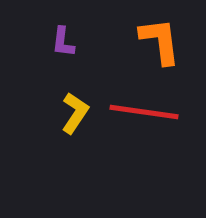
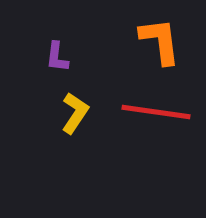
purple L-shape: moved 6 px left, 15 px down
red line: moved 12 px right
